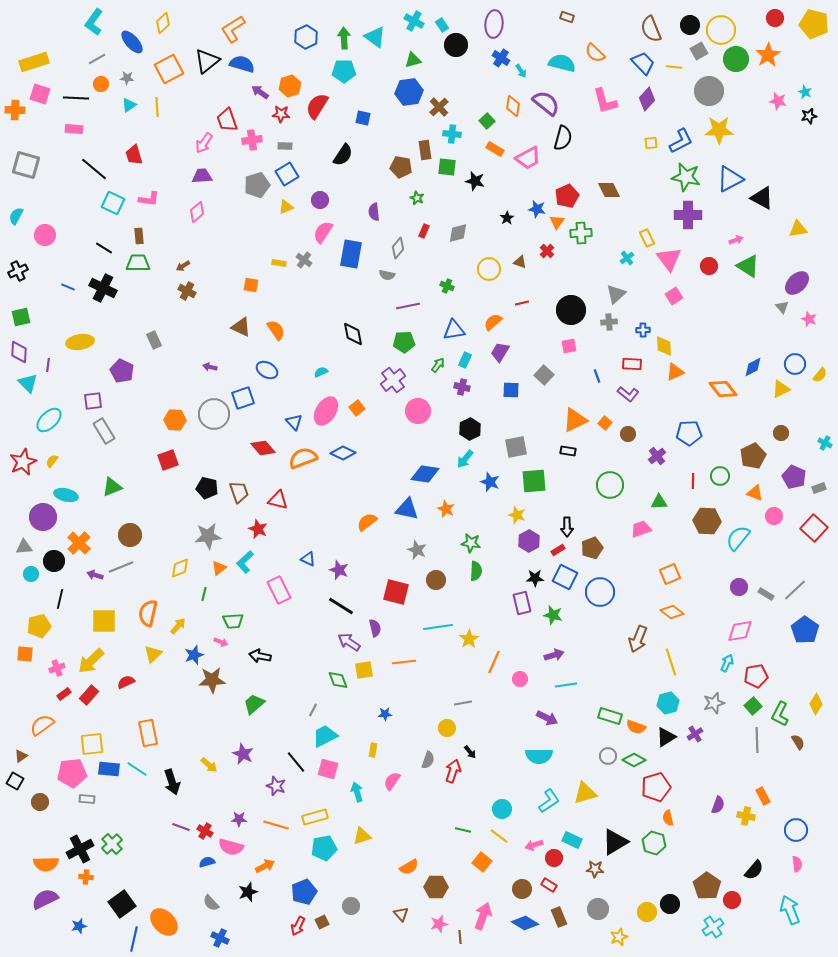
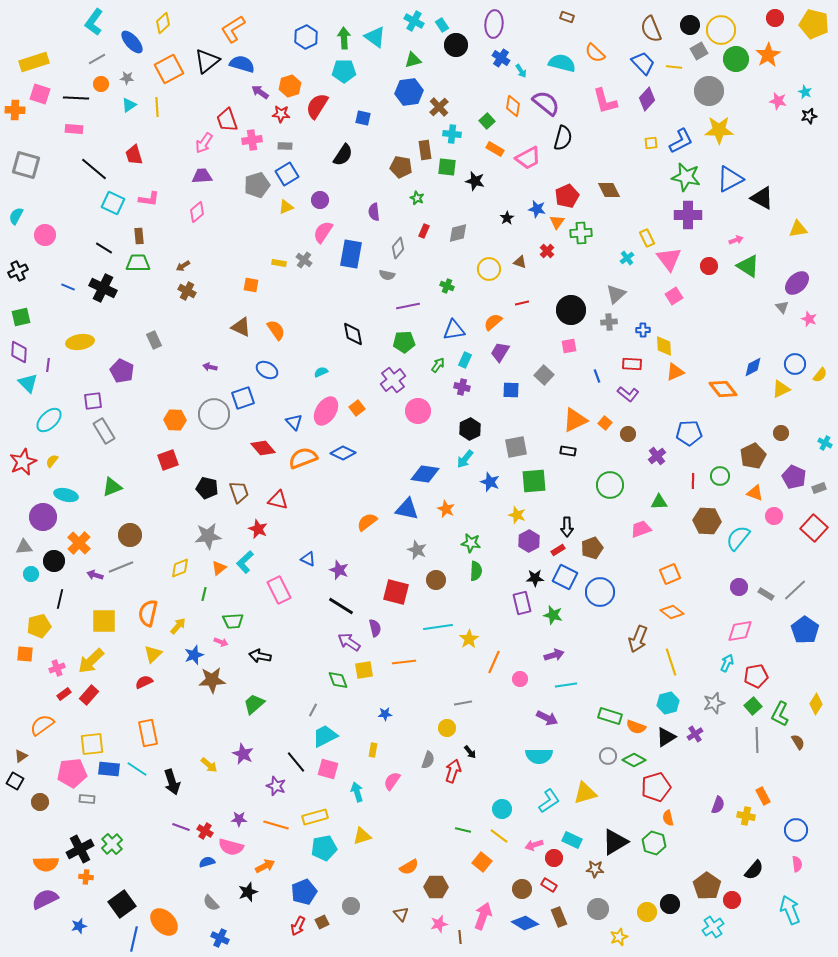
red semicircle at (126, 682): moved 18 px right
